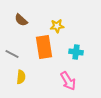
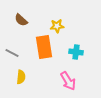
gray line: moved 1 px up
